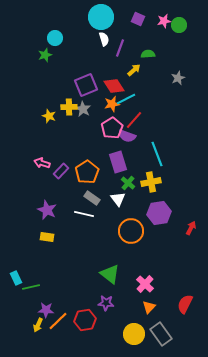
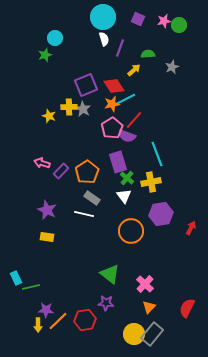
cyan circle at (101, 17): moved 2 px right
gray star at (178, 78): moved 6 px left, 11 px up
green cross at (128, 183): moved 1 px left, 5 px up
white triangle at (118, 199): moved 6 px right, 3 px up
purple hexagon at (159, 213): moved 2 px right, 1 px down
red semicircle at (185, 304): moved 2 px right, 4 px down
yellow arrow at (38, 325): rotated 24 degrees counterclockwise
gray rectangle at (161, 334): moved 9 px left; rotated 75 degrees clockwise
